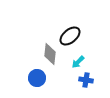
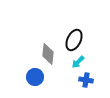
black ellipse: moved 4 px right, 4 px down; rotated 25 degrees counterclockwise
gray diamond: moved 2 px left
blue circle: moved 2 px left, 1 px up
